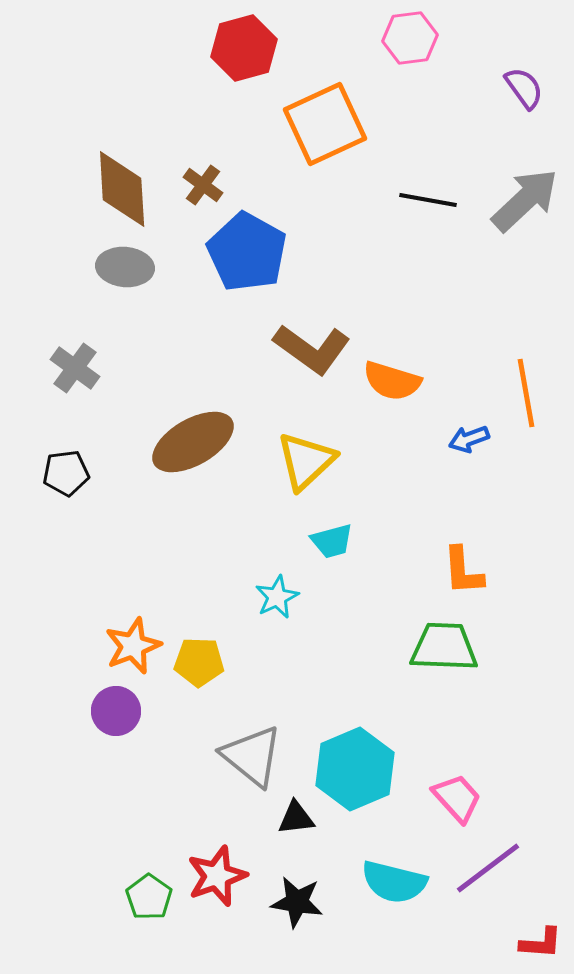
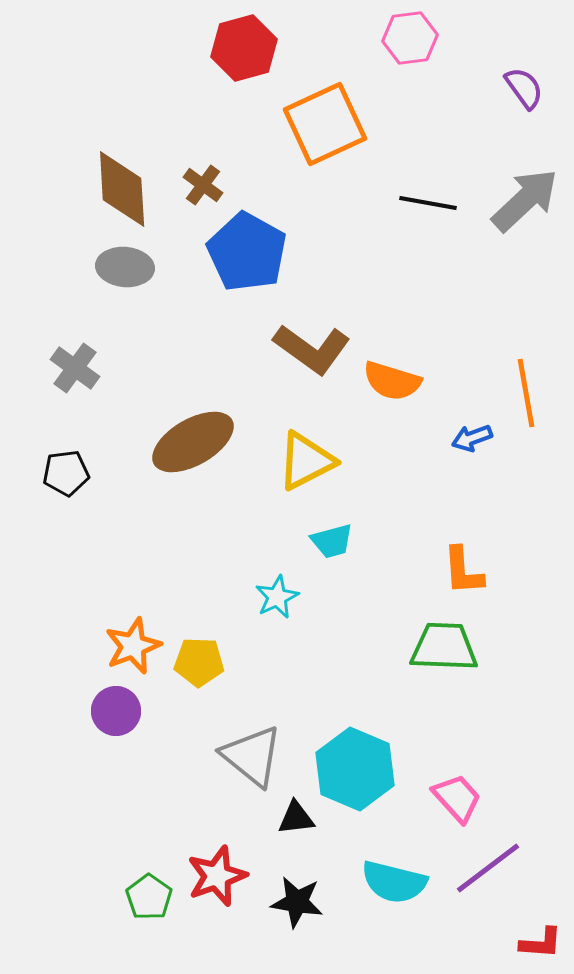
black line: moved 3 px down
blue arrow: moved 3 px right, 1 px up
yellow triangle: rotated 16 degrees clockwise
cyan hexagon: rotated 14 degrees counterclockwise
